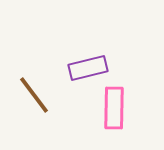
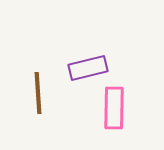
brown line: moved 4 px right, 2 px up; rotated 33 degrees clockwise
